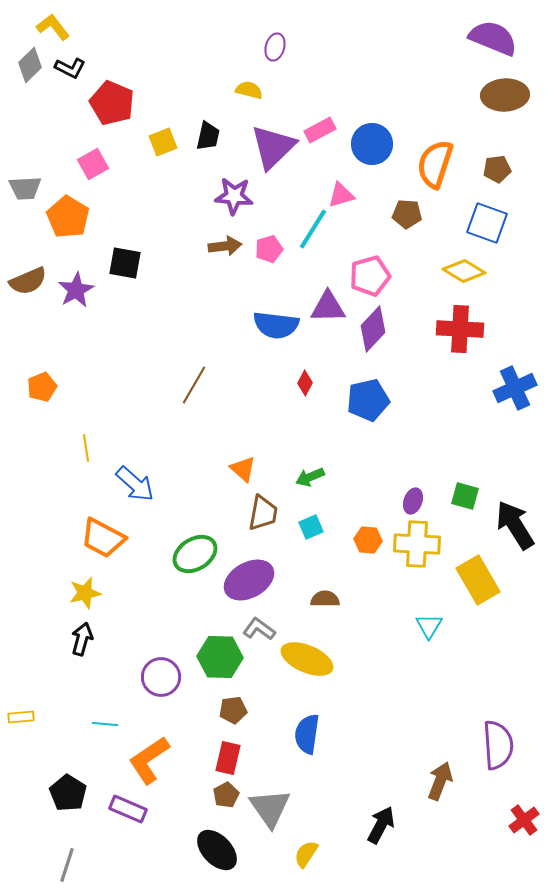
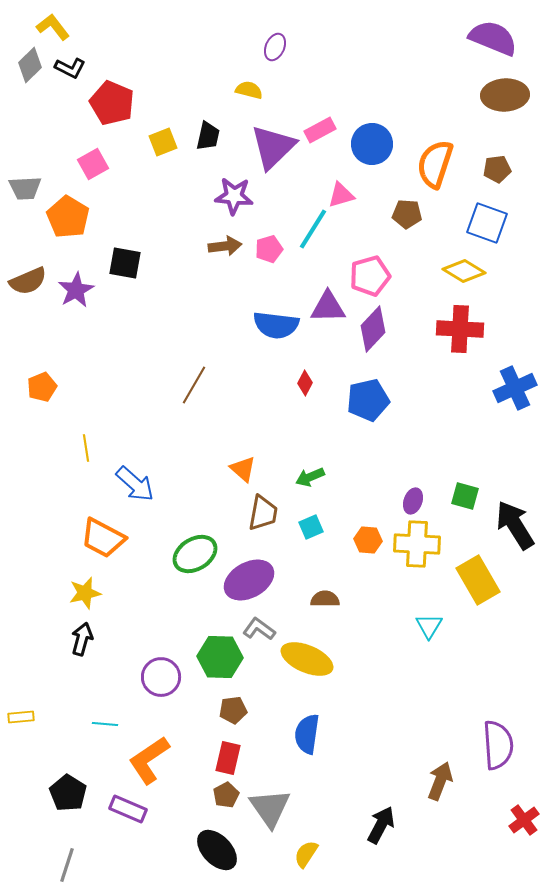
purple ellipse at (275, 47): rotated 8 degrees clockwise
